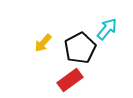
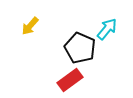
yellow arrow: moved 13 px left, 17 px up
black pentagon: rotated 20 degrees counterclockwise
